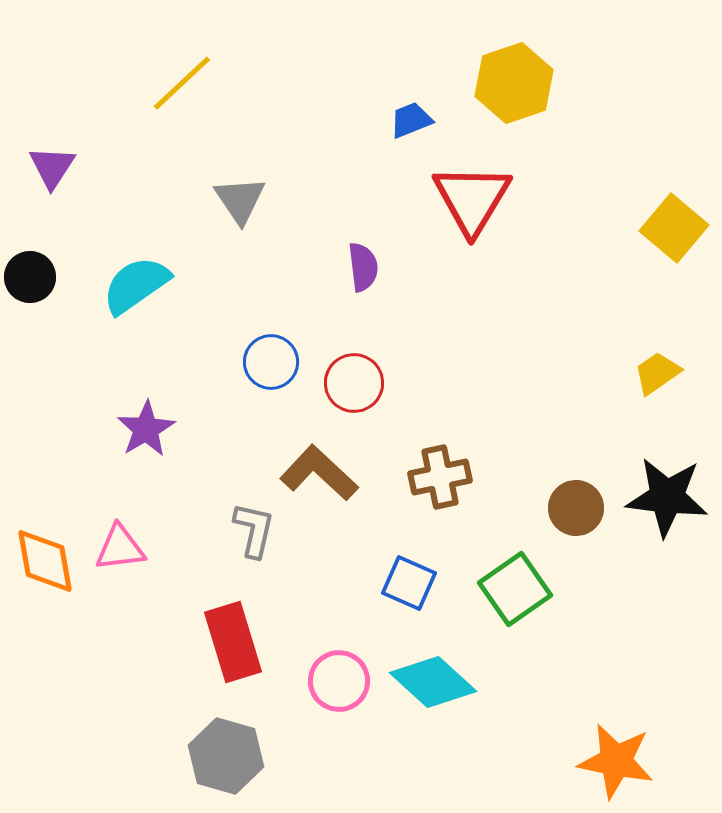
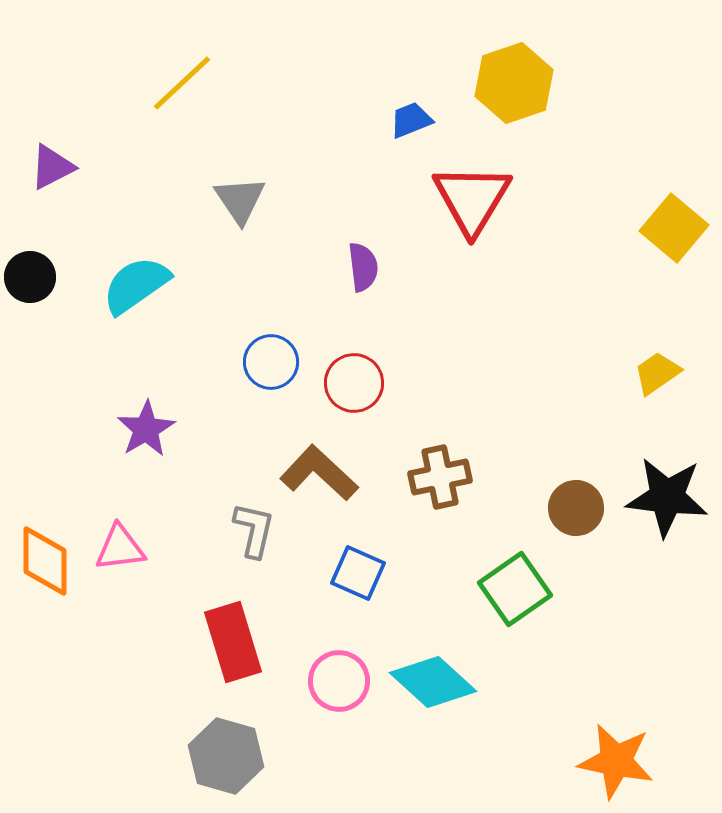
purple triangle: rotated 30 degrees clockwise
orange diamond: rotated 10 degrees clockwise
blue square: moved 51 px left, 10 px up
